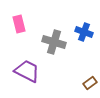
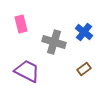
pink rectangle: moved 2 px right
blue cross: rotated 18 degrees clockwise
brown rectangle: moved 6 px left, 14 px up
